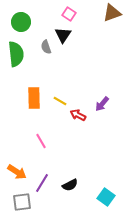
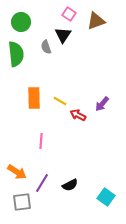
brown triangle: moved 16 px left, 8 px down
pink line: rotated 35 degrees clockwise
